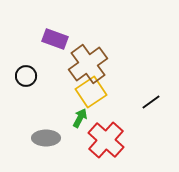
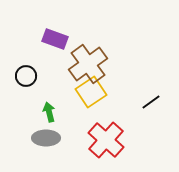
green arrow: moved 31 px left, 6 px up; rotated 42 degrees counterclockwise
